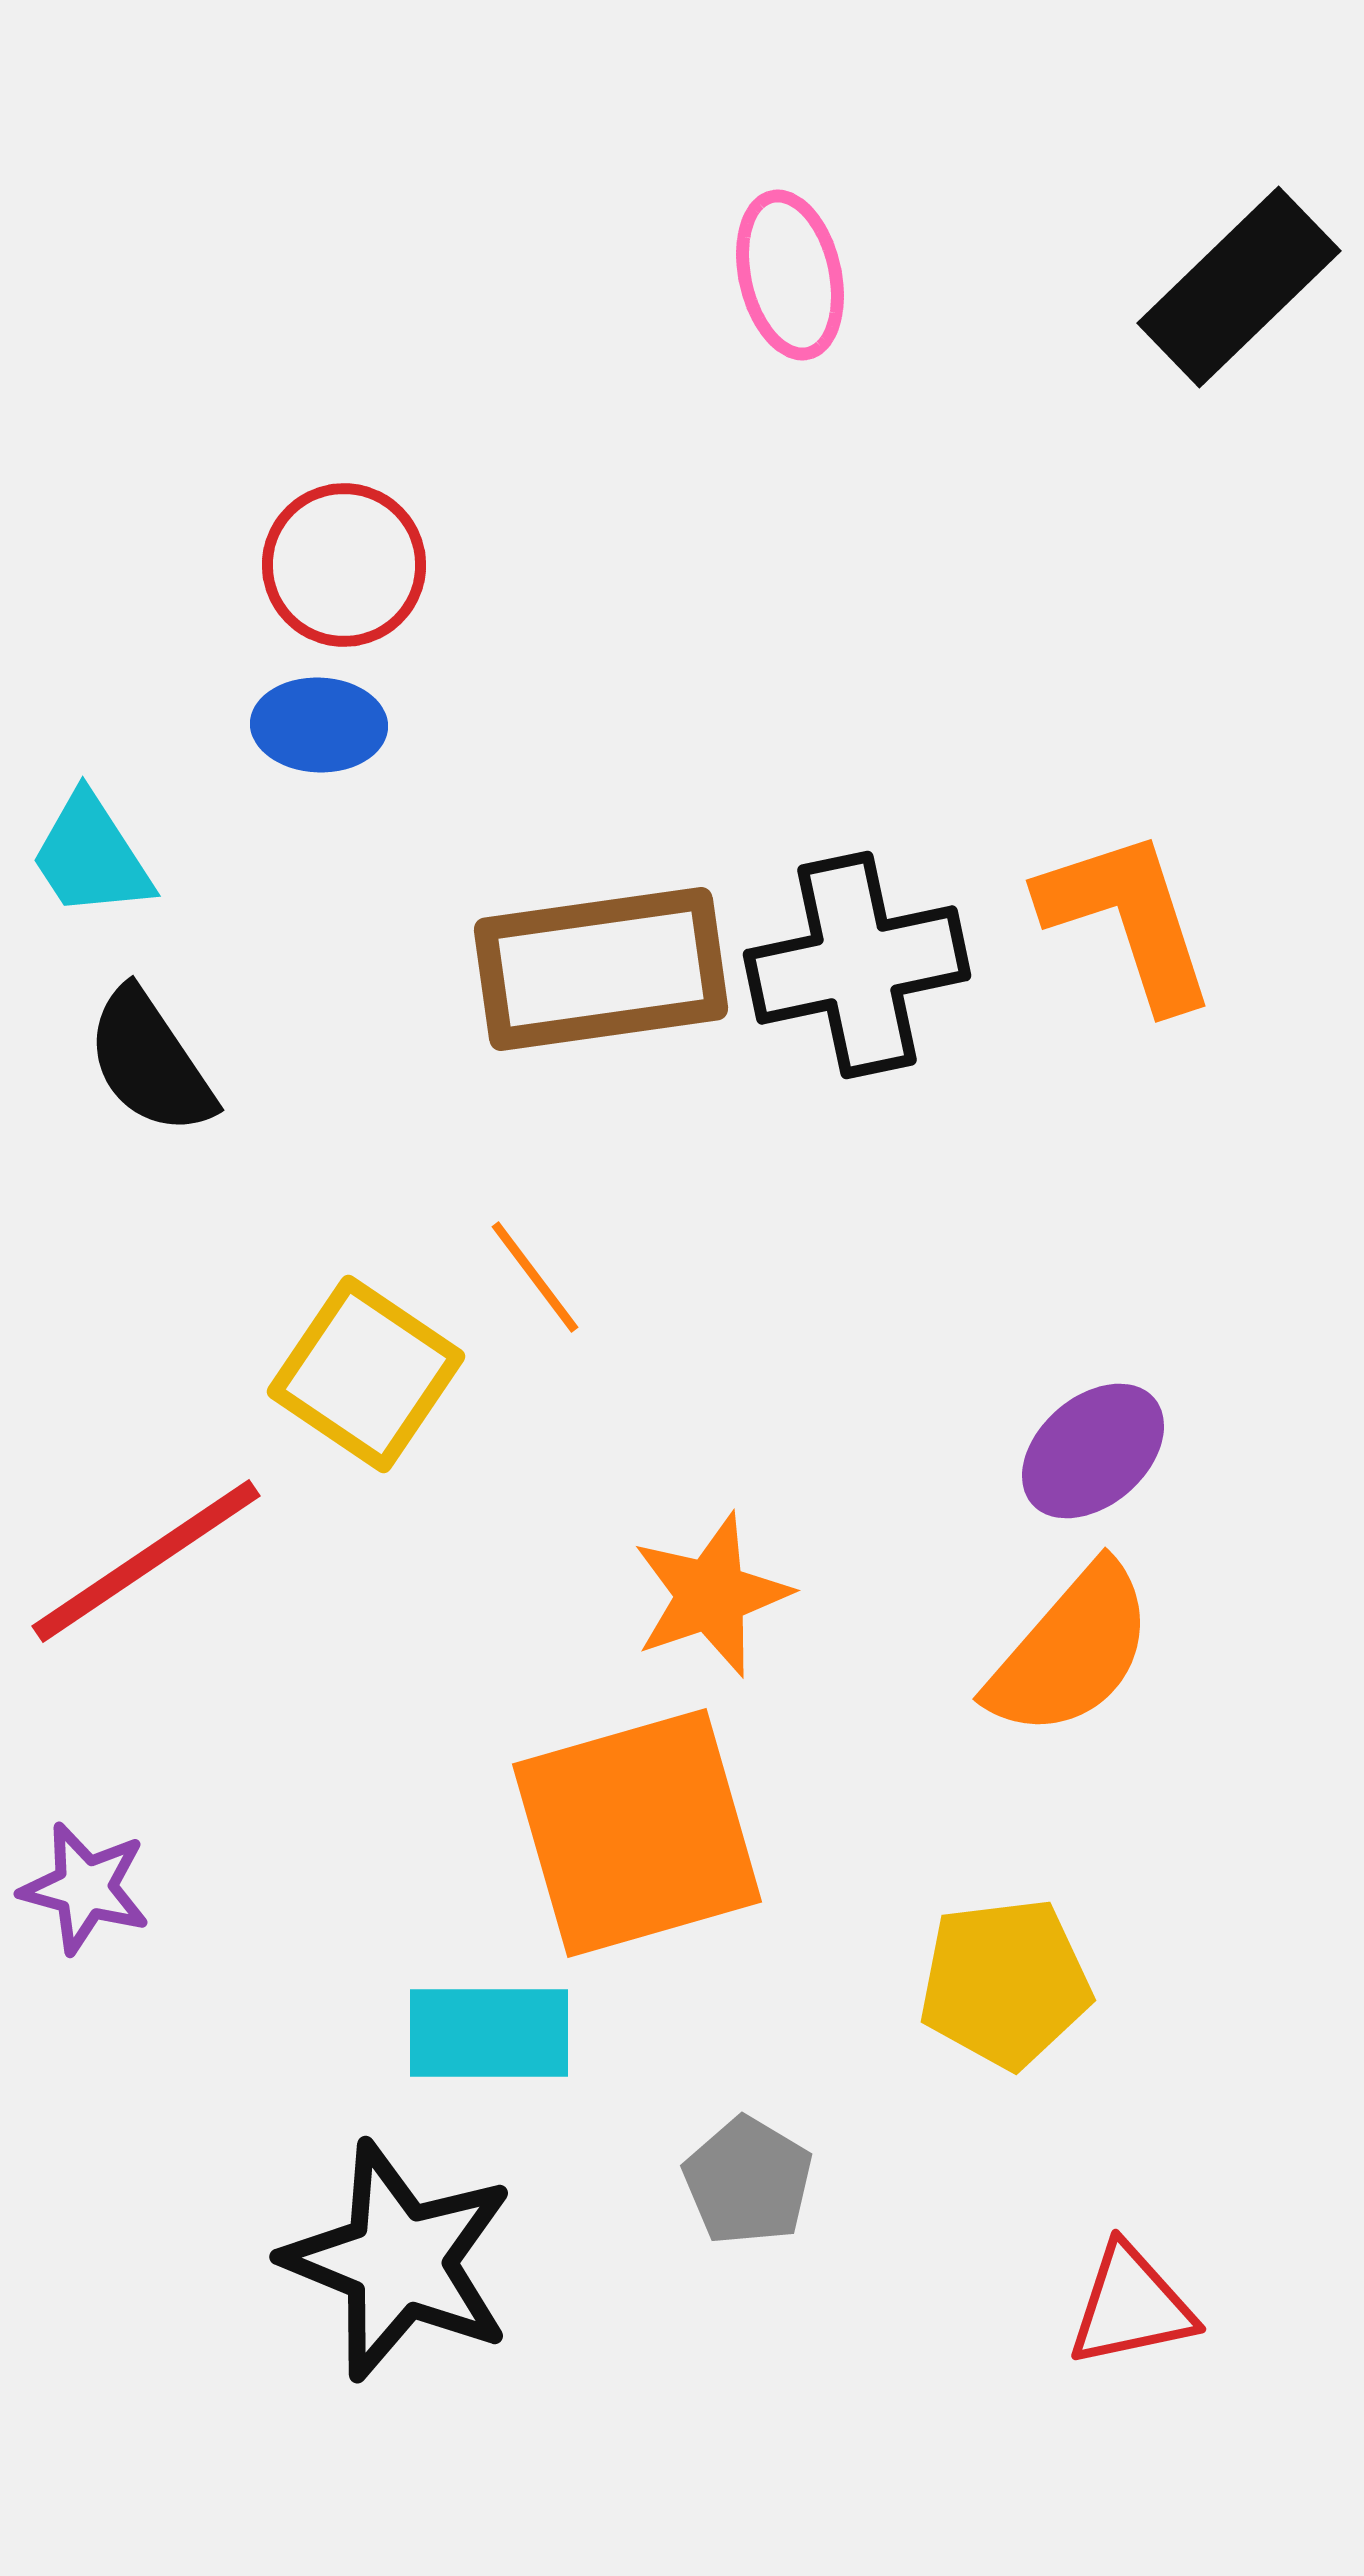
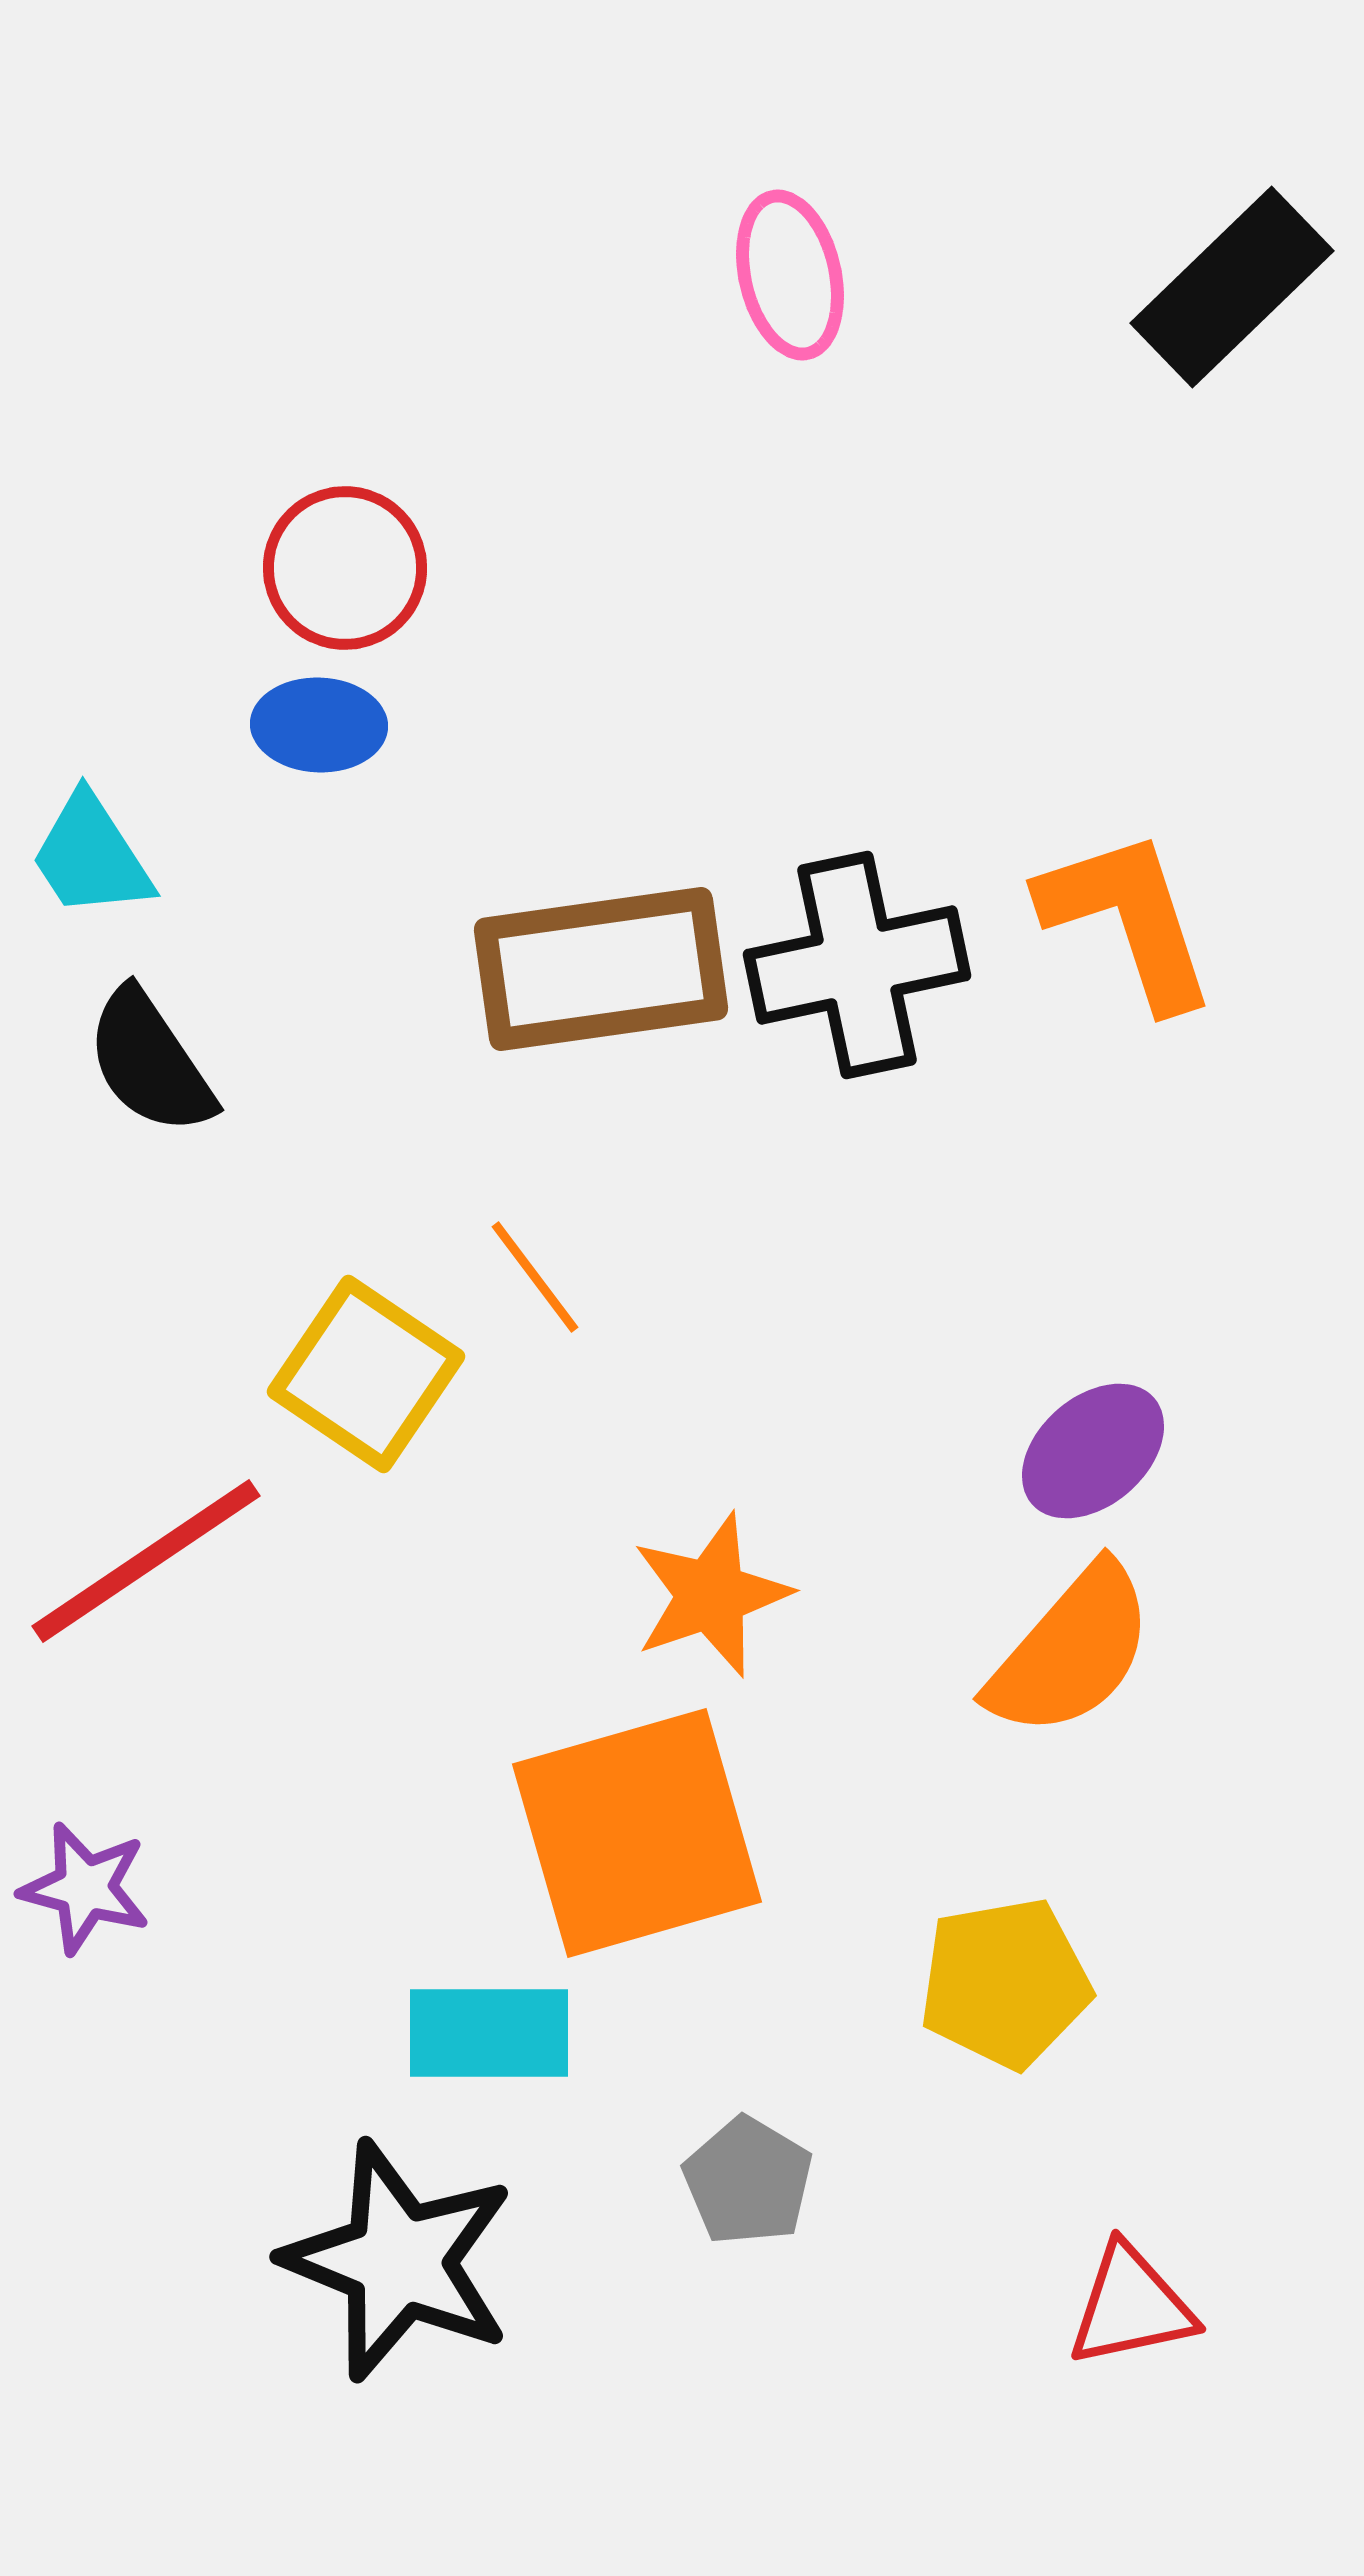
black rectangle: moved 7 px left
red circle: moved 1 px right, 3 px down
yellow pentagon: rotated 3 degrees counterclockwise
